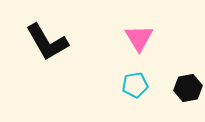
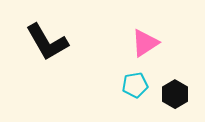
pink triangle: moved 6 px right, 5 px down; rotated 28 degrees clockwise
black hexagon: moved 13 px left, 6 px down; rotated 20 degrees counterclockwise
